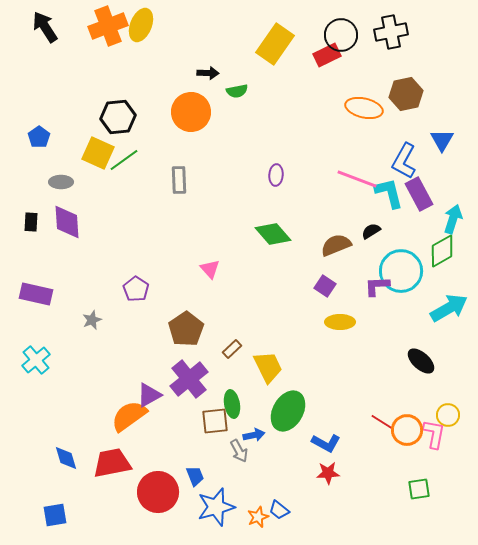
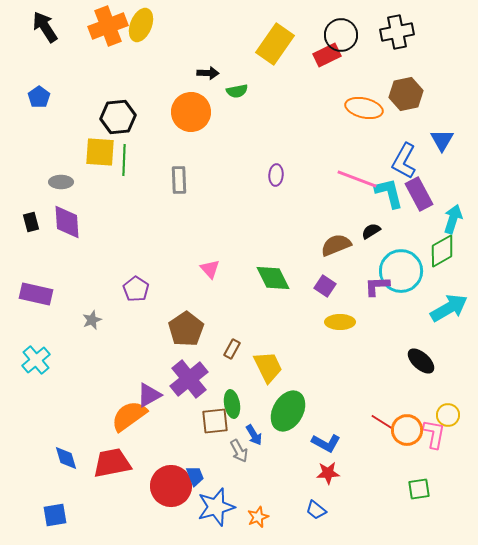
black cross at (391, 32): moved 6 px right
blue pentagon at (39, 137): moved 40 px up
yellow square at (98, 153): moved 2 px right, 1 px up; rotated 20 degrees counterclockwise
green line at (124, 160): rotated 52 degrees counterclockwise
black rectangle at (31, 222): rotated 18 degrees counterclockwise
green diamond at (273, 234): moved 44 px down; rotated 15 degrees clockwise
brown rectangle at (232, 349): rotated 18 degrees counterclockwise
blue arrow at (254, 435): rotated 70 degrees clockwise
red circle at (158, 492): moved 13 px right, 6 px up
blue trapezoid at (279, 510): moved 37 px right
